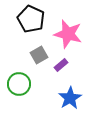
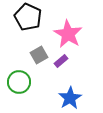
black pentagon: moved 3 px left, 2 px up
pink star: rotated 16 degrees clockwise
purple rectangle: moved 4 px up
green circle: moved 2 px up
